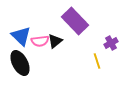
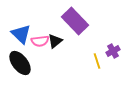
blue triangle: moved 2 px up
purple cross: moved 2 px right, 8 px down
black ellipse: rotated 10 degrees counterclockwise
